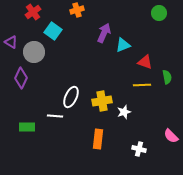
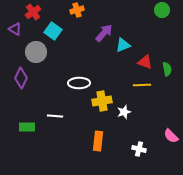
green circle: moved 3 px right, 3 px up
purple arrow: rotated 18 degrees clockwise
purple triangle: moved 4 px right, 13 px up
gray circle: moved 2 px right
green semicircle: moved 8 px up
white ellipse: moved 8 px right, 14 px up; rotated 65 degrees clockwise
orange rectangle: moved 2 px down
